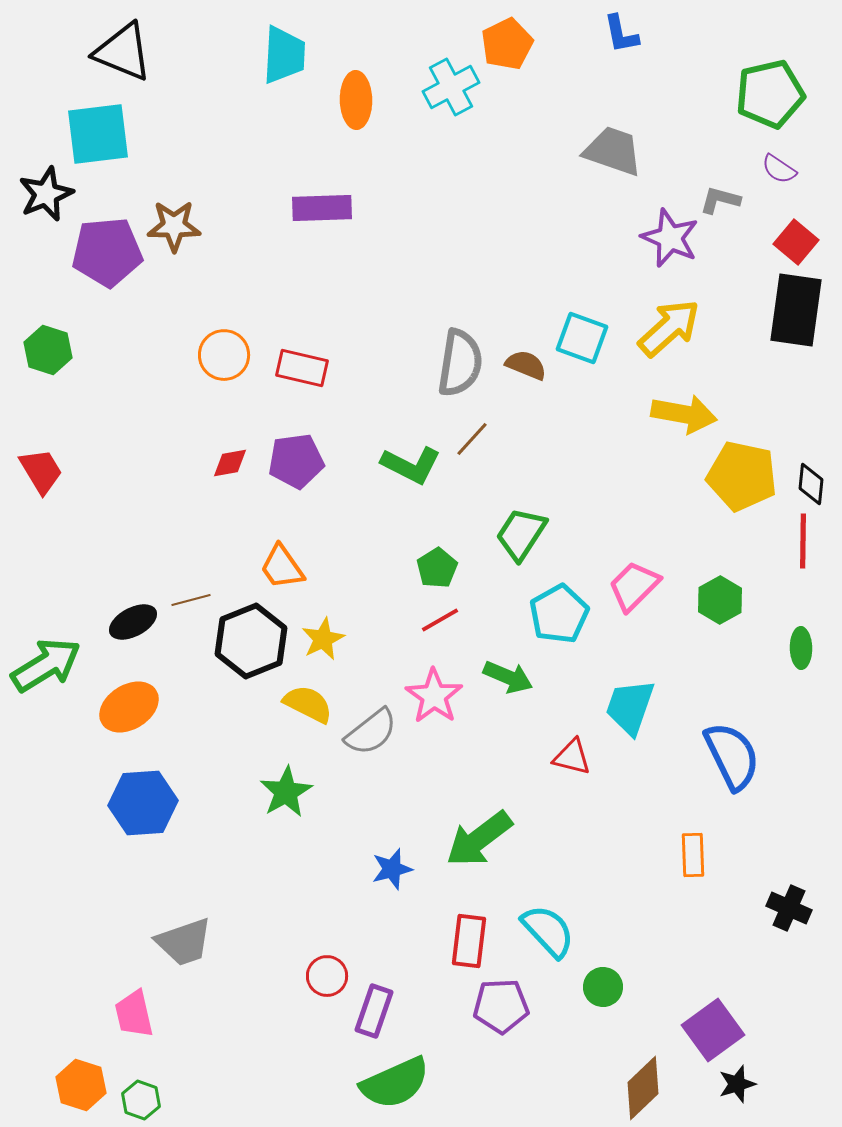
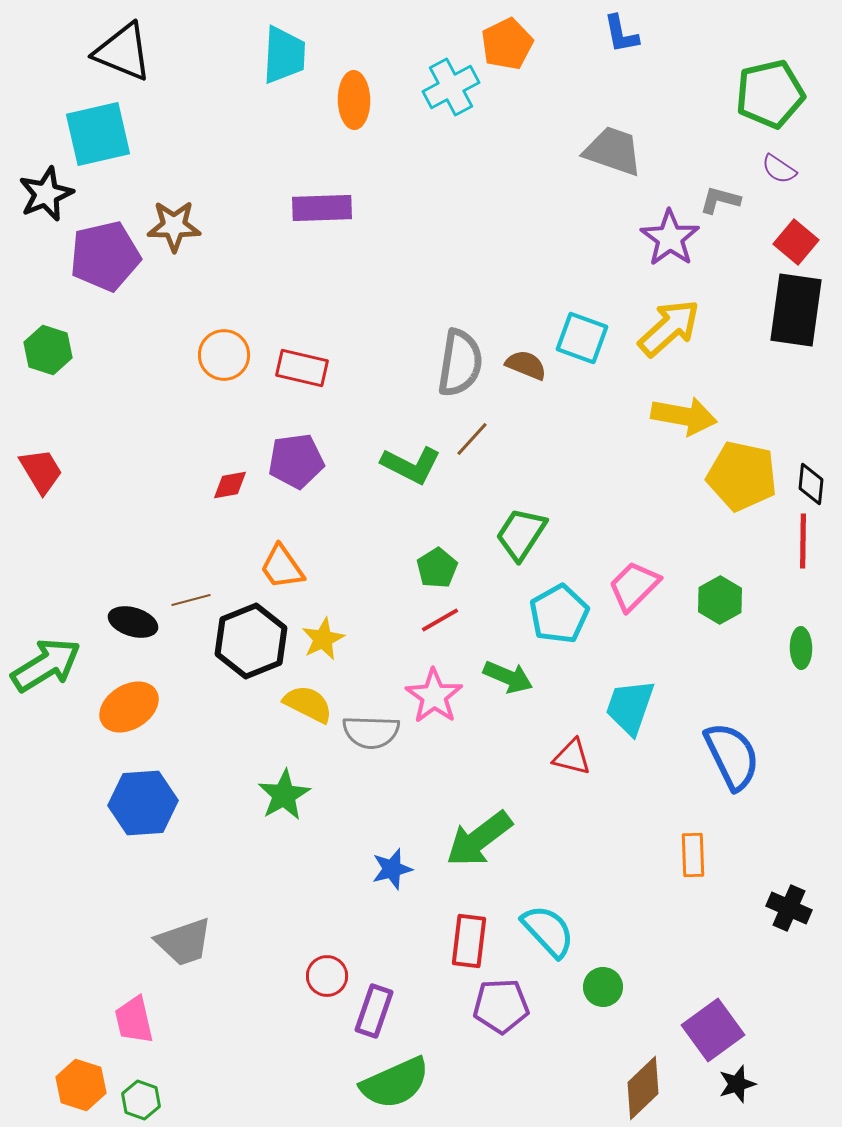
orange ellipse at (356, 100): moved 2 px left
cyan square at (98, 134): rotated 6 degrees counterclockwise
purple star at (670, 238): rotated 12 degrees clockwise
purple pentagon at (107, 252): moved 2 px left, 4 px down; rotated 8 degrees counterclockwise
yellow arrow at (684, 414): moved 2 px down
red diamond at (230, 463): moved 22 px down
black ellipse at (133, 622): rotated 45 degrees clockwise
gray semicircle at (371, 732): rotated 40 degrees clockwise
green star at (286, 792): moved 2 px left, 3 px down
pink trapezoid at (134, 1014): moved 6 px down
